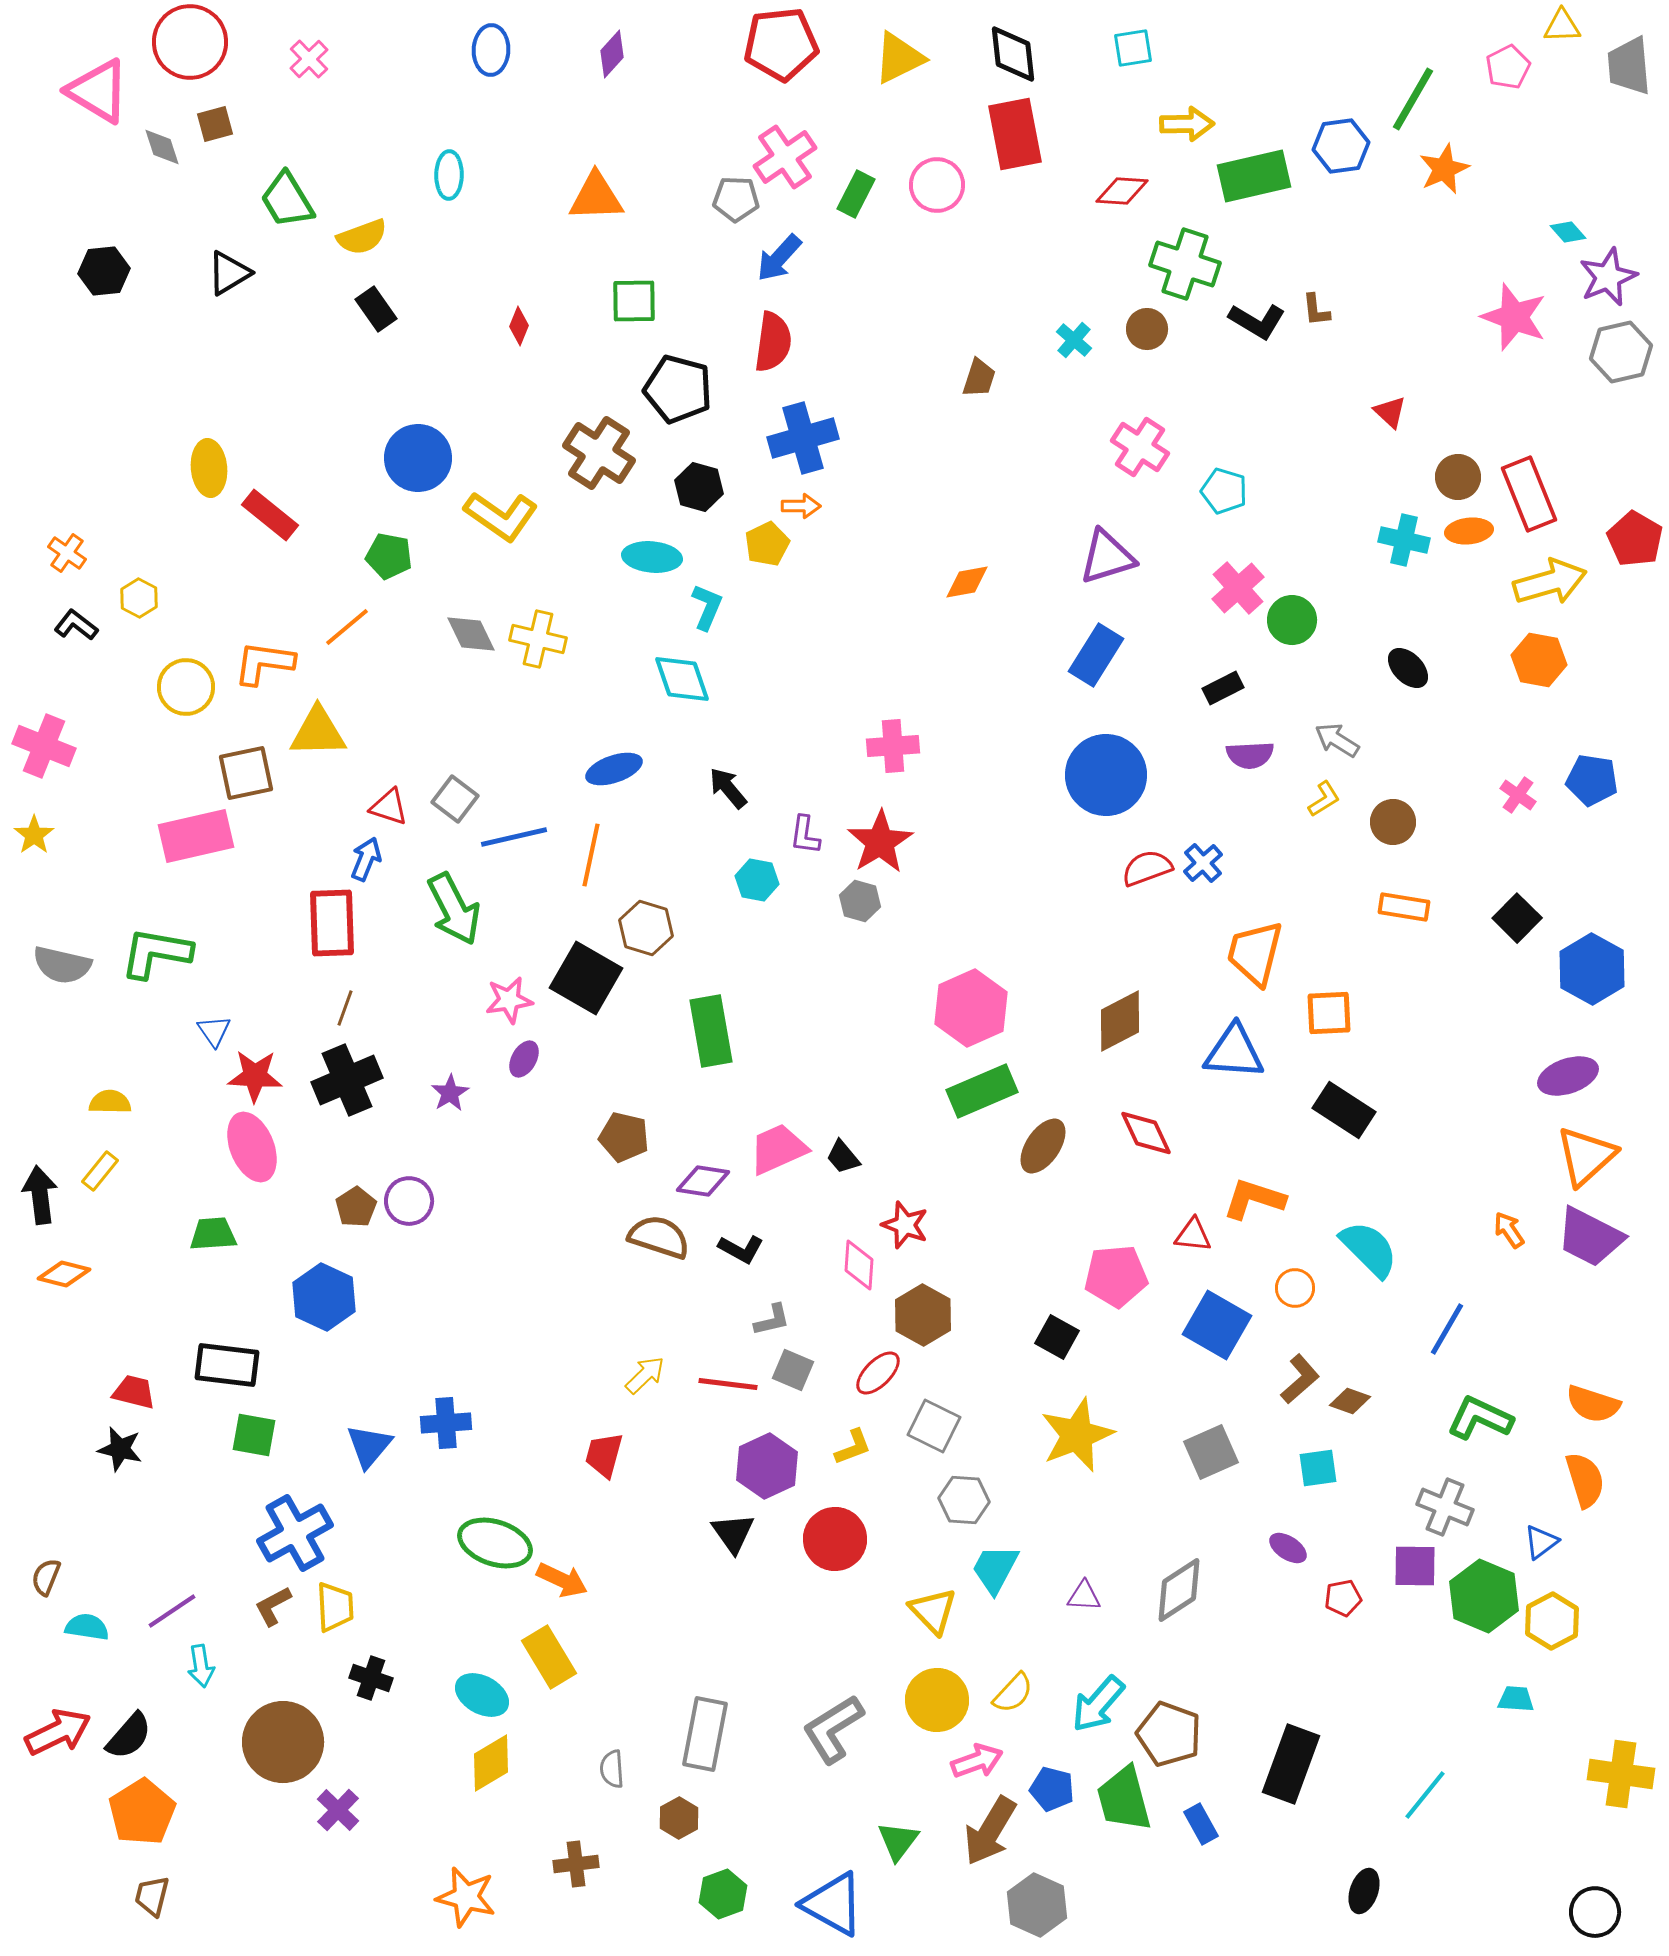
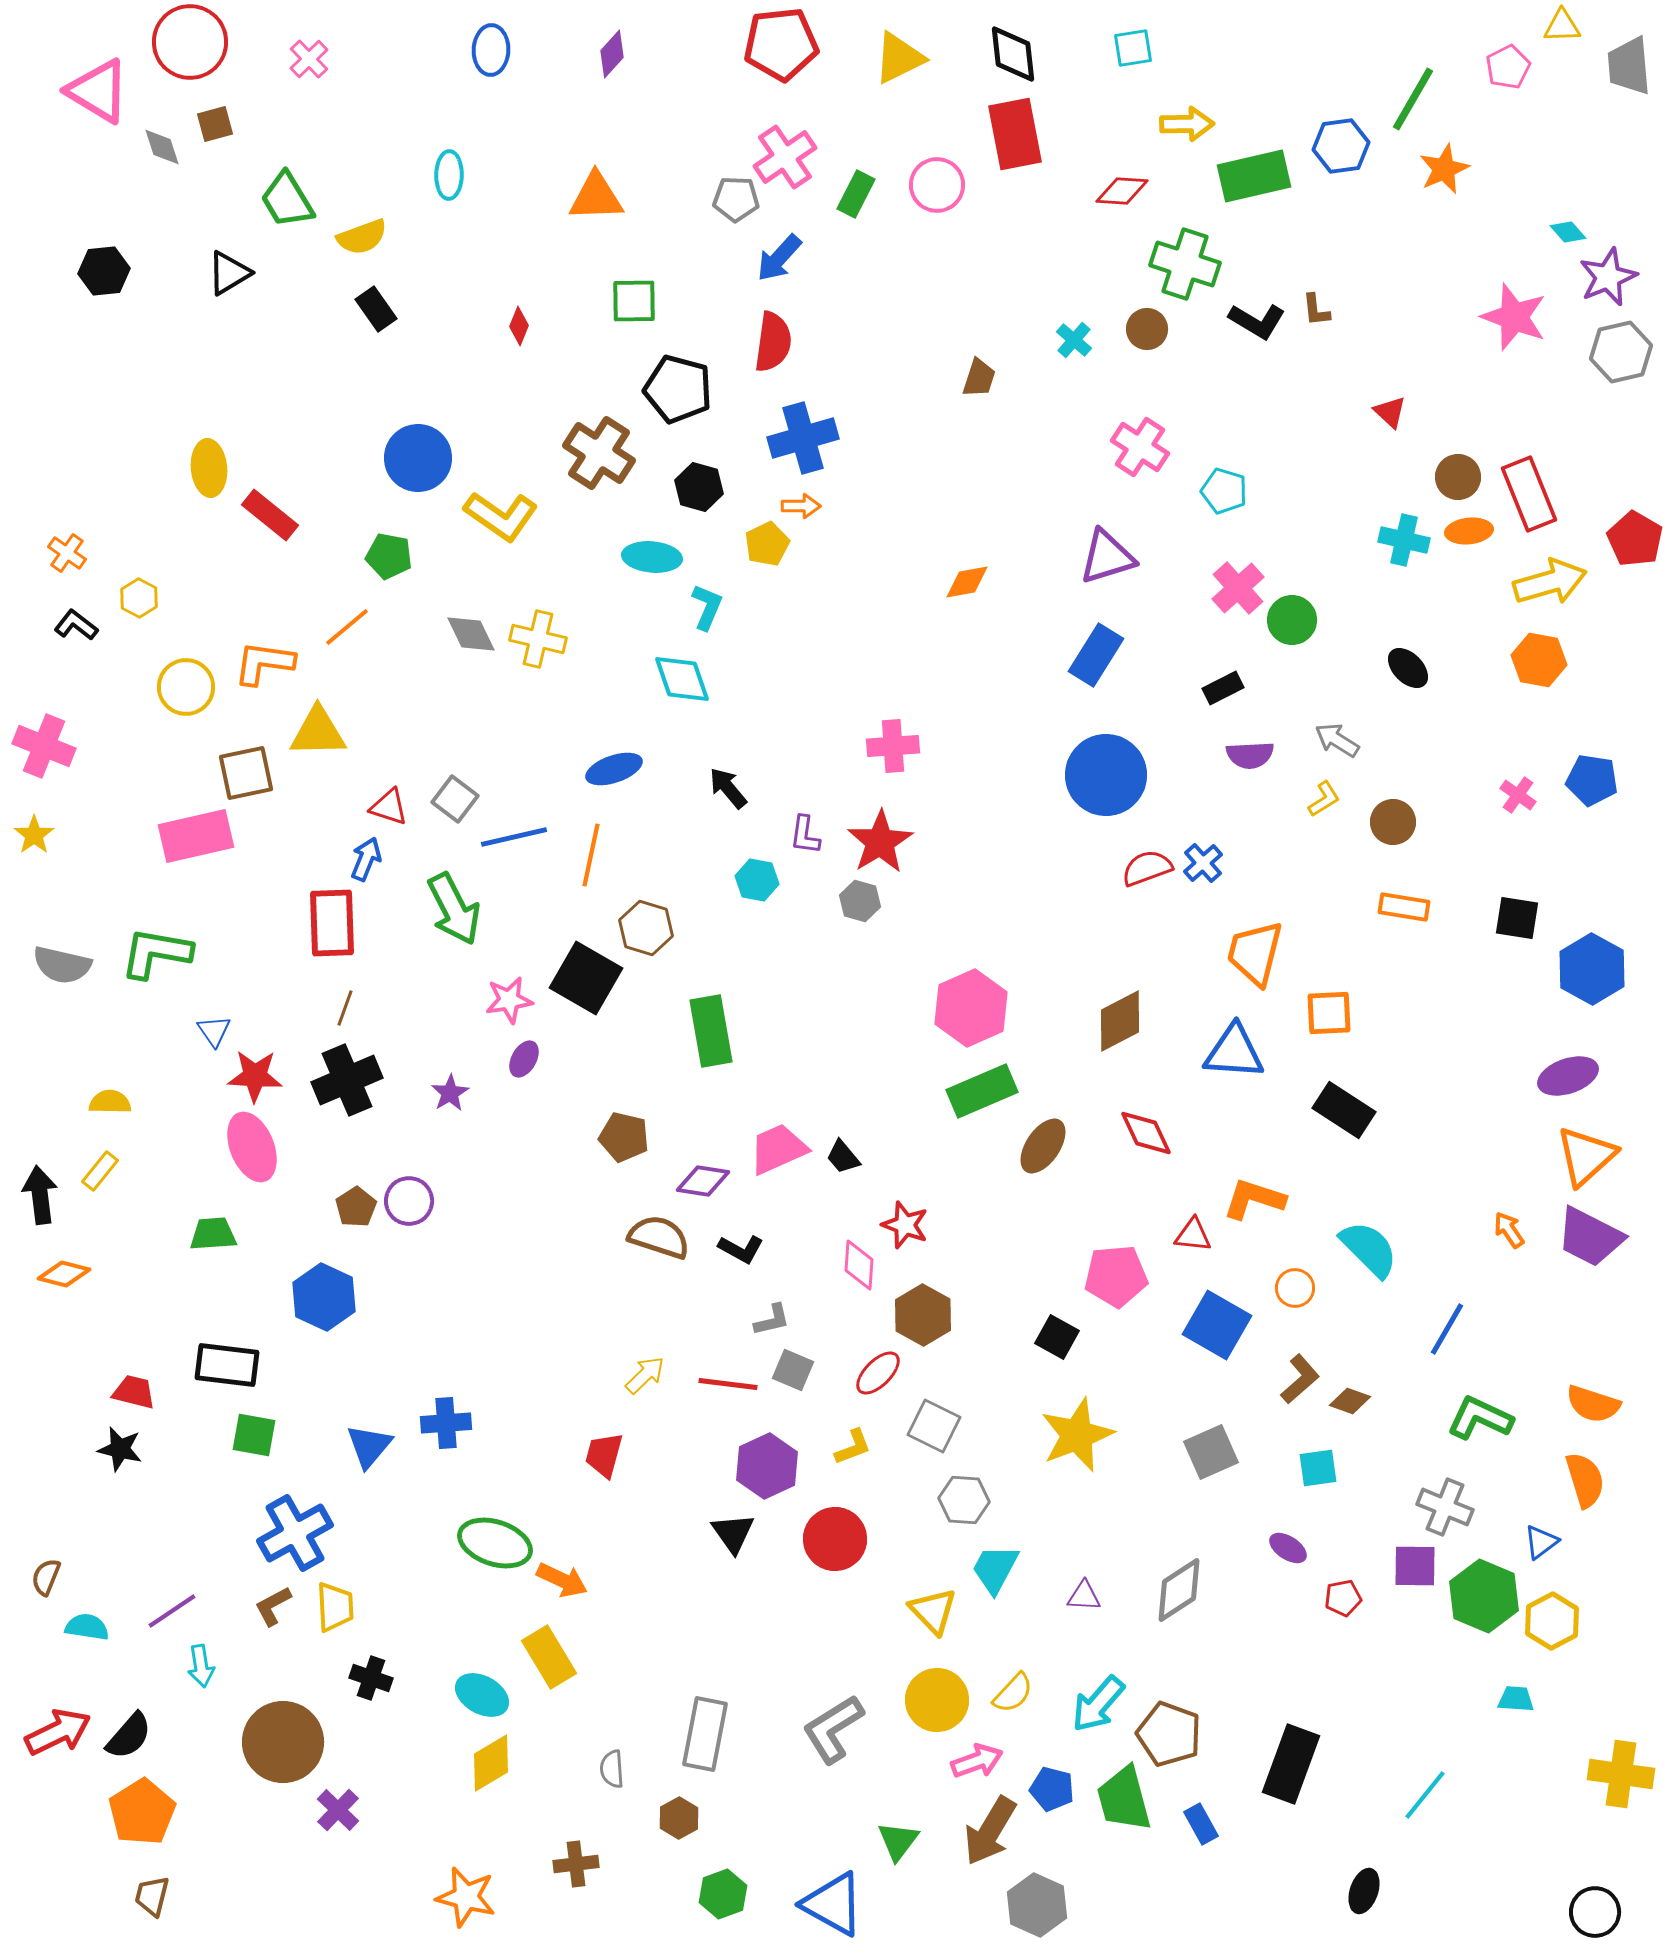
black square at (1517, 918): rotated 36 degrees counterclockwise
